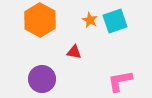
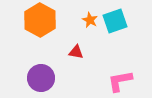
red triangle: moved 2 px right
purple circle: moved 1 px left, 1 px up
